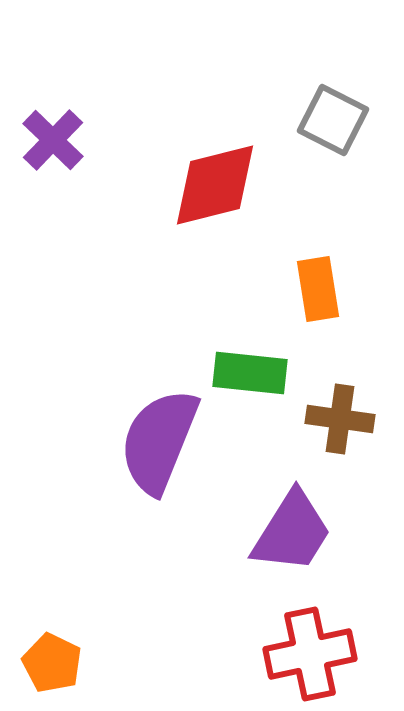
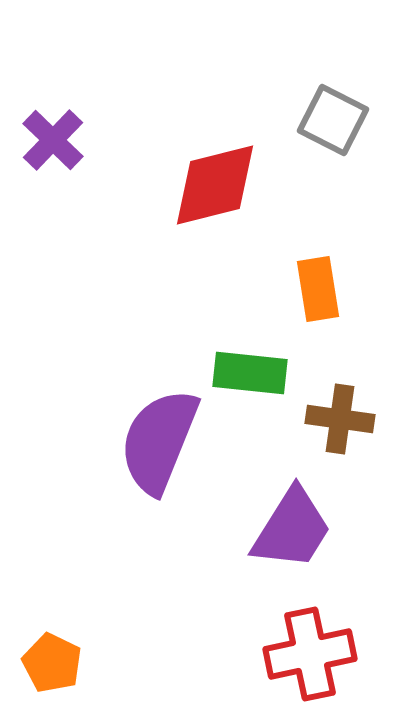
purple trapezoid: moved 3 px up
